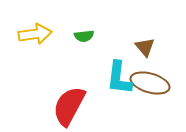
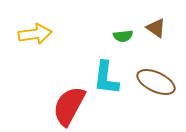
green semicircle: moved 39 px right
brown triangle: moved 11 px right, 19 px up; rotated 15 degrees counterclockwise
cyan L-shape: moved 13 px left
brown ellipse: moved 6 px right, 1 px up; rotated 9 degrees clockwise
